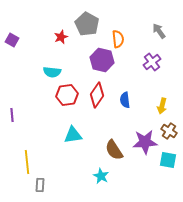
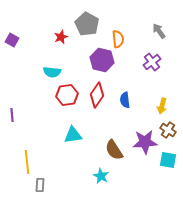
brown cross: moved 1 px left, 1 px up
